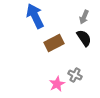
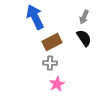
blue arrow: moved 1 px down
brown rectangle: moved 2 px left, 1 px up
gray cross: moved 25 px left, 12 px up; rotated 24 degrees counterclockwise
